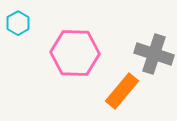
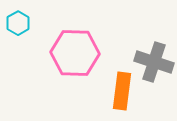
gray cross: moved 8 px down
orange rectangle: rotated 33 degrees counterclockwise
